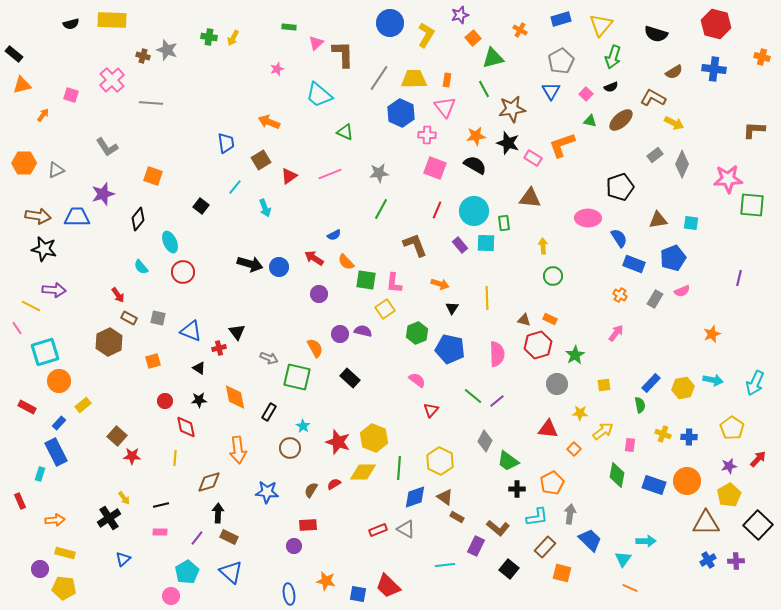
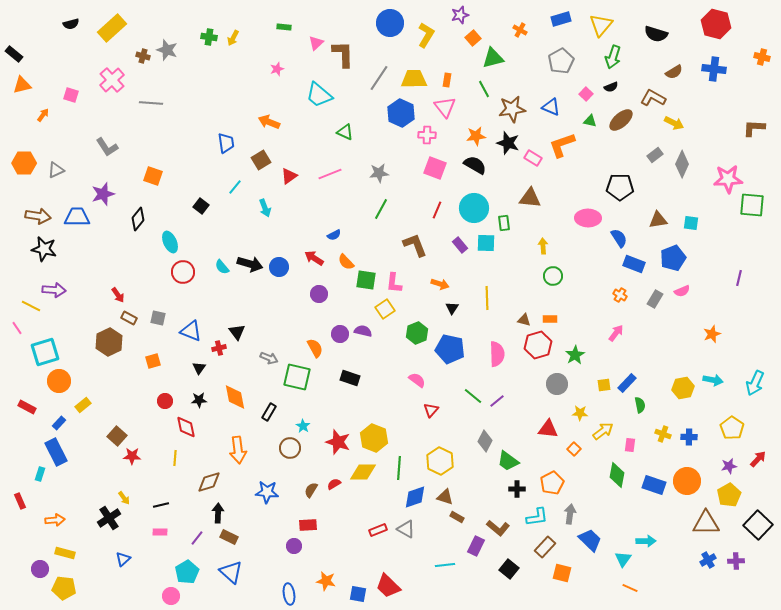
yellow rectangle at (112, 20): moved 8 px down; rotated 44 degrees counterclockwise
green rectangle at (289, 27): moved 5 px left
blue triangle at (551, 91): moved 16 px down; rotated 36 degrees counterclockwise
brown L-shape at (754, 130): moved 2 px up
black pentagon at (620, 187): rotated 20 degrees clockwise
cyan circle at (474, 211): moved 3 px up
cyan semicircle at (141, 267): moved 81 px right
orange rectangle at (550, 319): rotated 24 degrees counterclockwise
black triangle at (199, 368): rotated 32 degrees clockwise
black rectangle at (350, 378): rotated 24 degrees counterclockwise
blue rectangle at (651, 383): moved 24 px left
brown triangle at (445, 497): rotated 18 degrees counterclockwise
